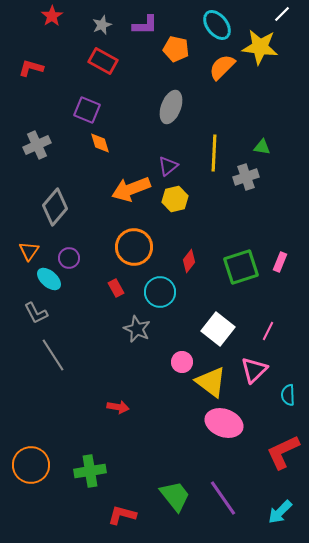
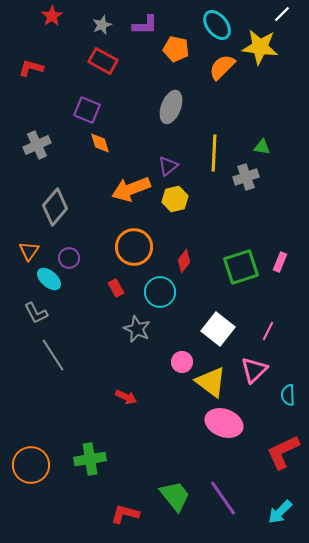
red diamond at (189, 261): moved 5 px left
red arrow at (118, 407): moved 8 px right, 10 px up; rotated 15 degrees clockwise
green cross at (90, 471): moved 12 px up
red L-shape at (122, 515): moved 3 px right, 1 px up
